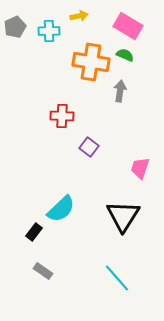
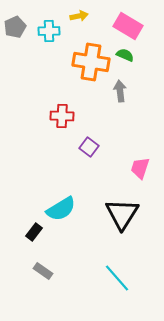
gray arrow: rotated 15 degrees counterclockwise
cyan semicircle: rotated 12 degrees clockwise
black triangle: moved 1 px left, 2 px up
